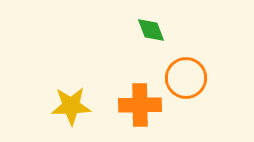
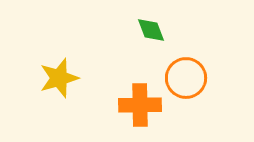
yellow star: moved 12 px left, 28 px up; rotated 15 degrees counterclockwise
